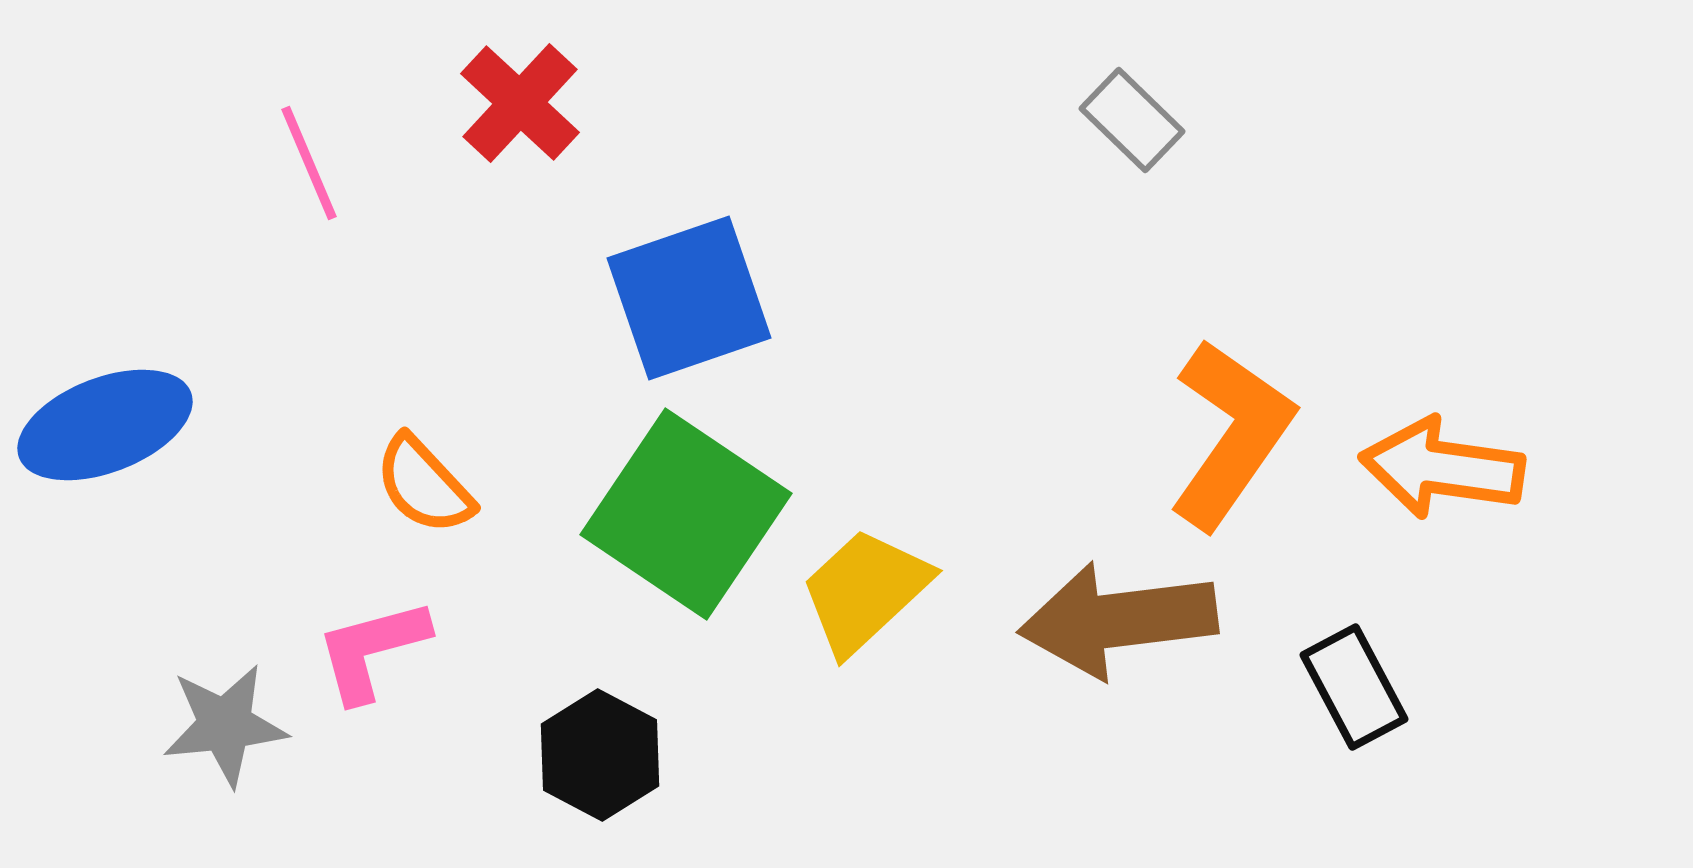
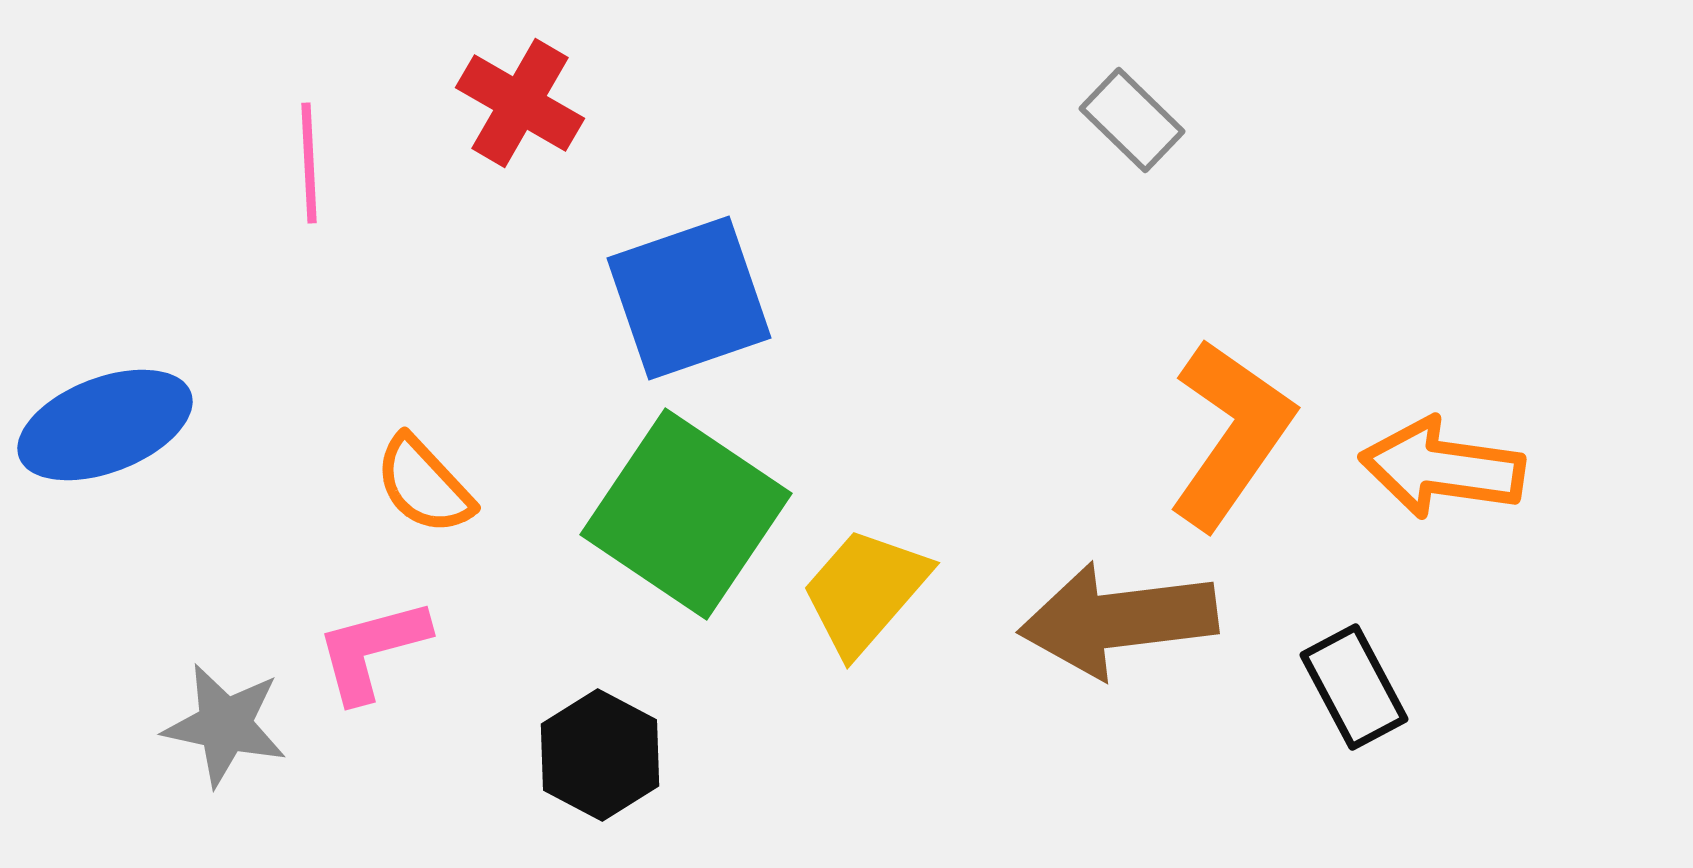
red cross: rotated 13 degrees counterclockwise
pink line: rotated 20 degrees clockwise
yellow trapezoid: rotated 6 degrees counterclockwise
gray star: rotated 18 degrees clockwise
